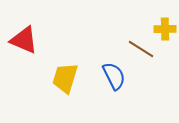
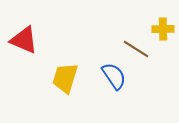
yellow cross: moved 2 px left
brown line: moved 5 px left
blue semicircle: rotated 8 degrees counterclockwise
